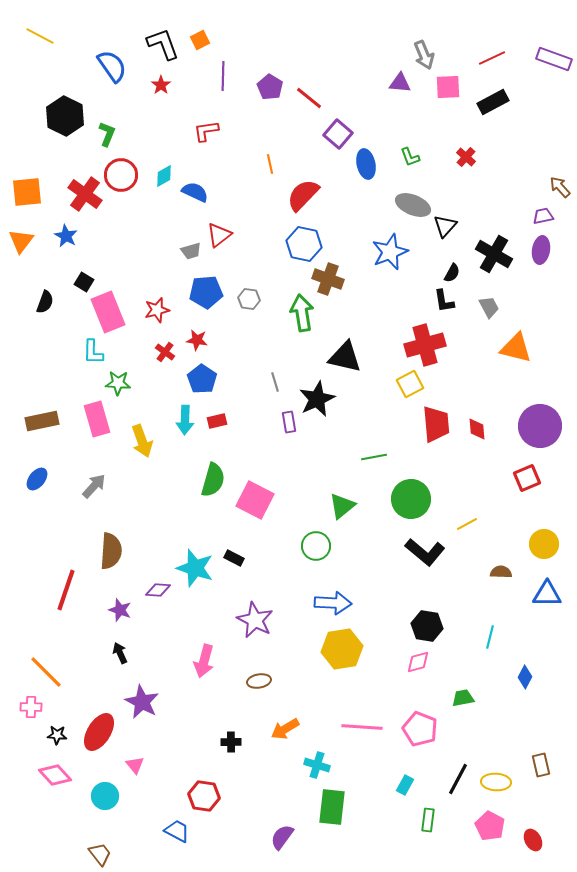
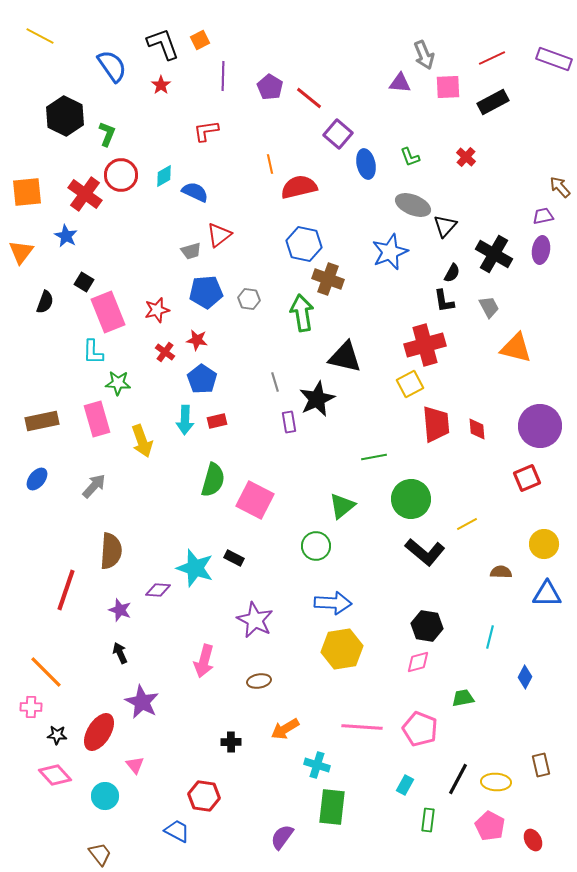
red semicircle at (303, 195): moved 4 px left, 8 px up; rotated 33 degrees clockwise
orange triangle at (21, 241): moved 11 px down
